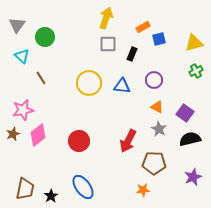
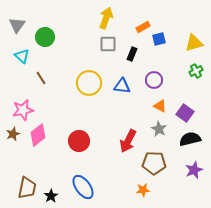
orange triangle: moved 3 px right, 1 px up
purple star: moved 1 px right, 7 px up
brown trapezoid: moved 2 px right, 1 px up
